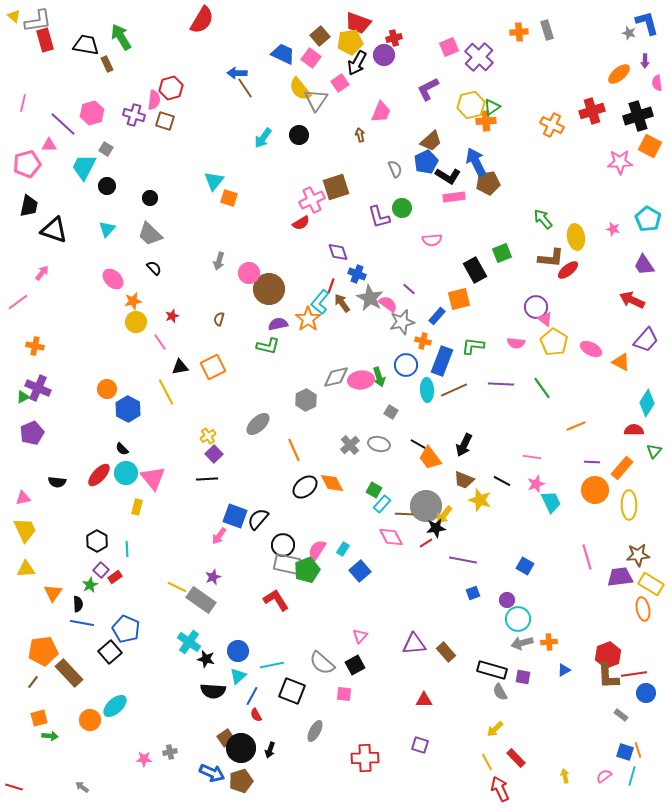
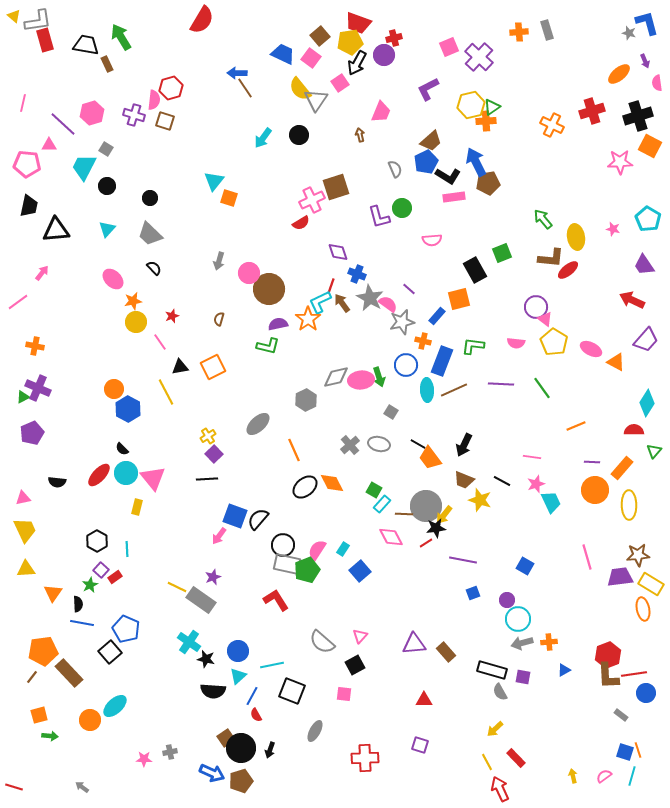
purple arrow at (645, 61): rotated 24 degrees counterclockwise
pink pentagon at (27, 164): rotated 20 degrees clockwise
black triangle at (54, 230): moved 2 px right; rotated 24 degrees counterclockwise
cyan L-shape at (320, 302): rotated 25 degrees clockwise
orange triangle at (621, 362): moved 5 px left
orange circle at (107, 389): moved 7 px right
gray semicircle at (322, 663): moved 21 px up
brown line at (33, 682): moved 1 px left, 5 px up
orange square at (39, 718): moved 3 px up
yellow arrow at (565, 776): moved 8 px right
